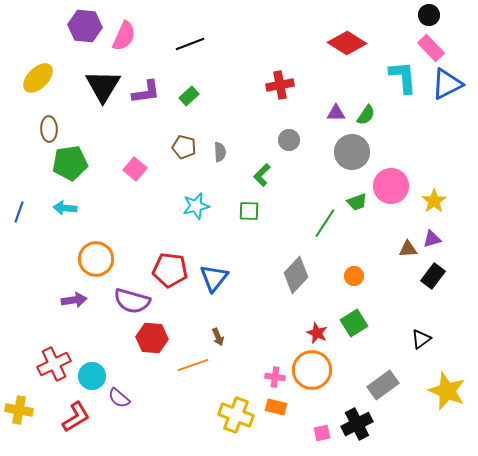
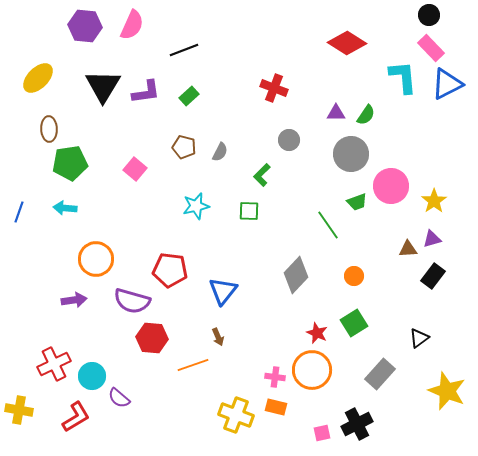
pink semicircle at (124, 36): moved 8 px right, 11 px up
black line at (190, 44): moved 6 px left, 6 px down
red cross at (280, 85): moved 6 px left, 3 px down; rotated 32 degrees clockwise
gray semicircle at (220, 152): rotated 30 degrees clockwise
gray circle at (352, 152): moved 1 px left, 2 px down
green line at (325, 223): moved 3 px right, 2 px down; rotated 68 degrees counterclockwise
blue triangle at (214, 278): moved 9 px right, 13 px down
black triangle at (421, 339): moved 2 px left, 1 px up
gray rectangle at (383, 385): moved 3 px left, 11 px up; rotated 12 degrees counterclockwise
